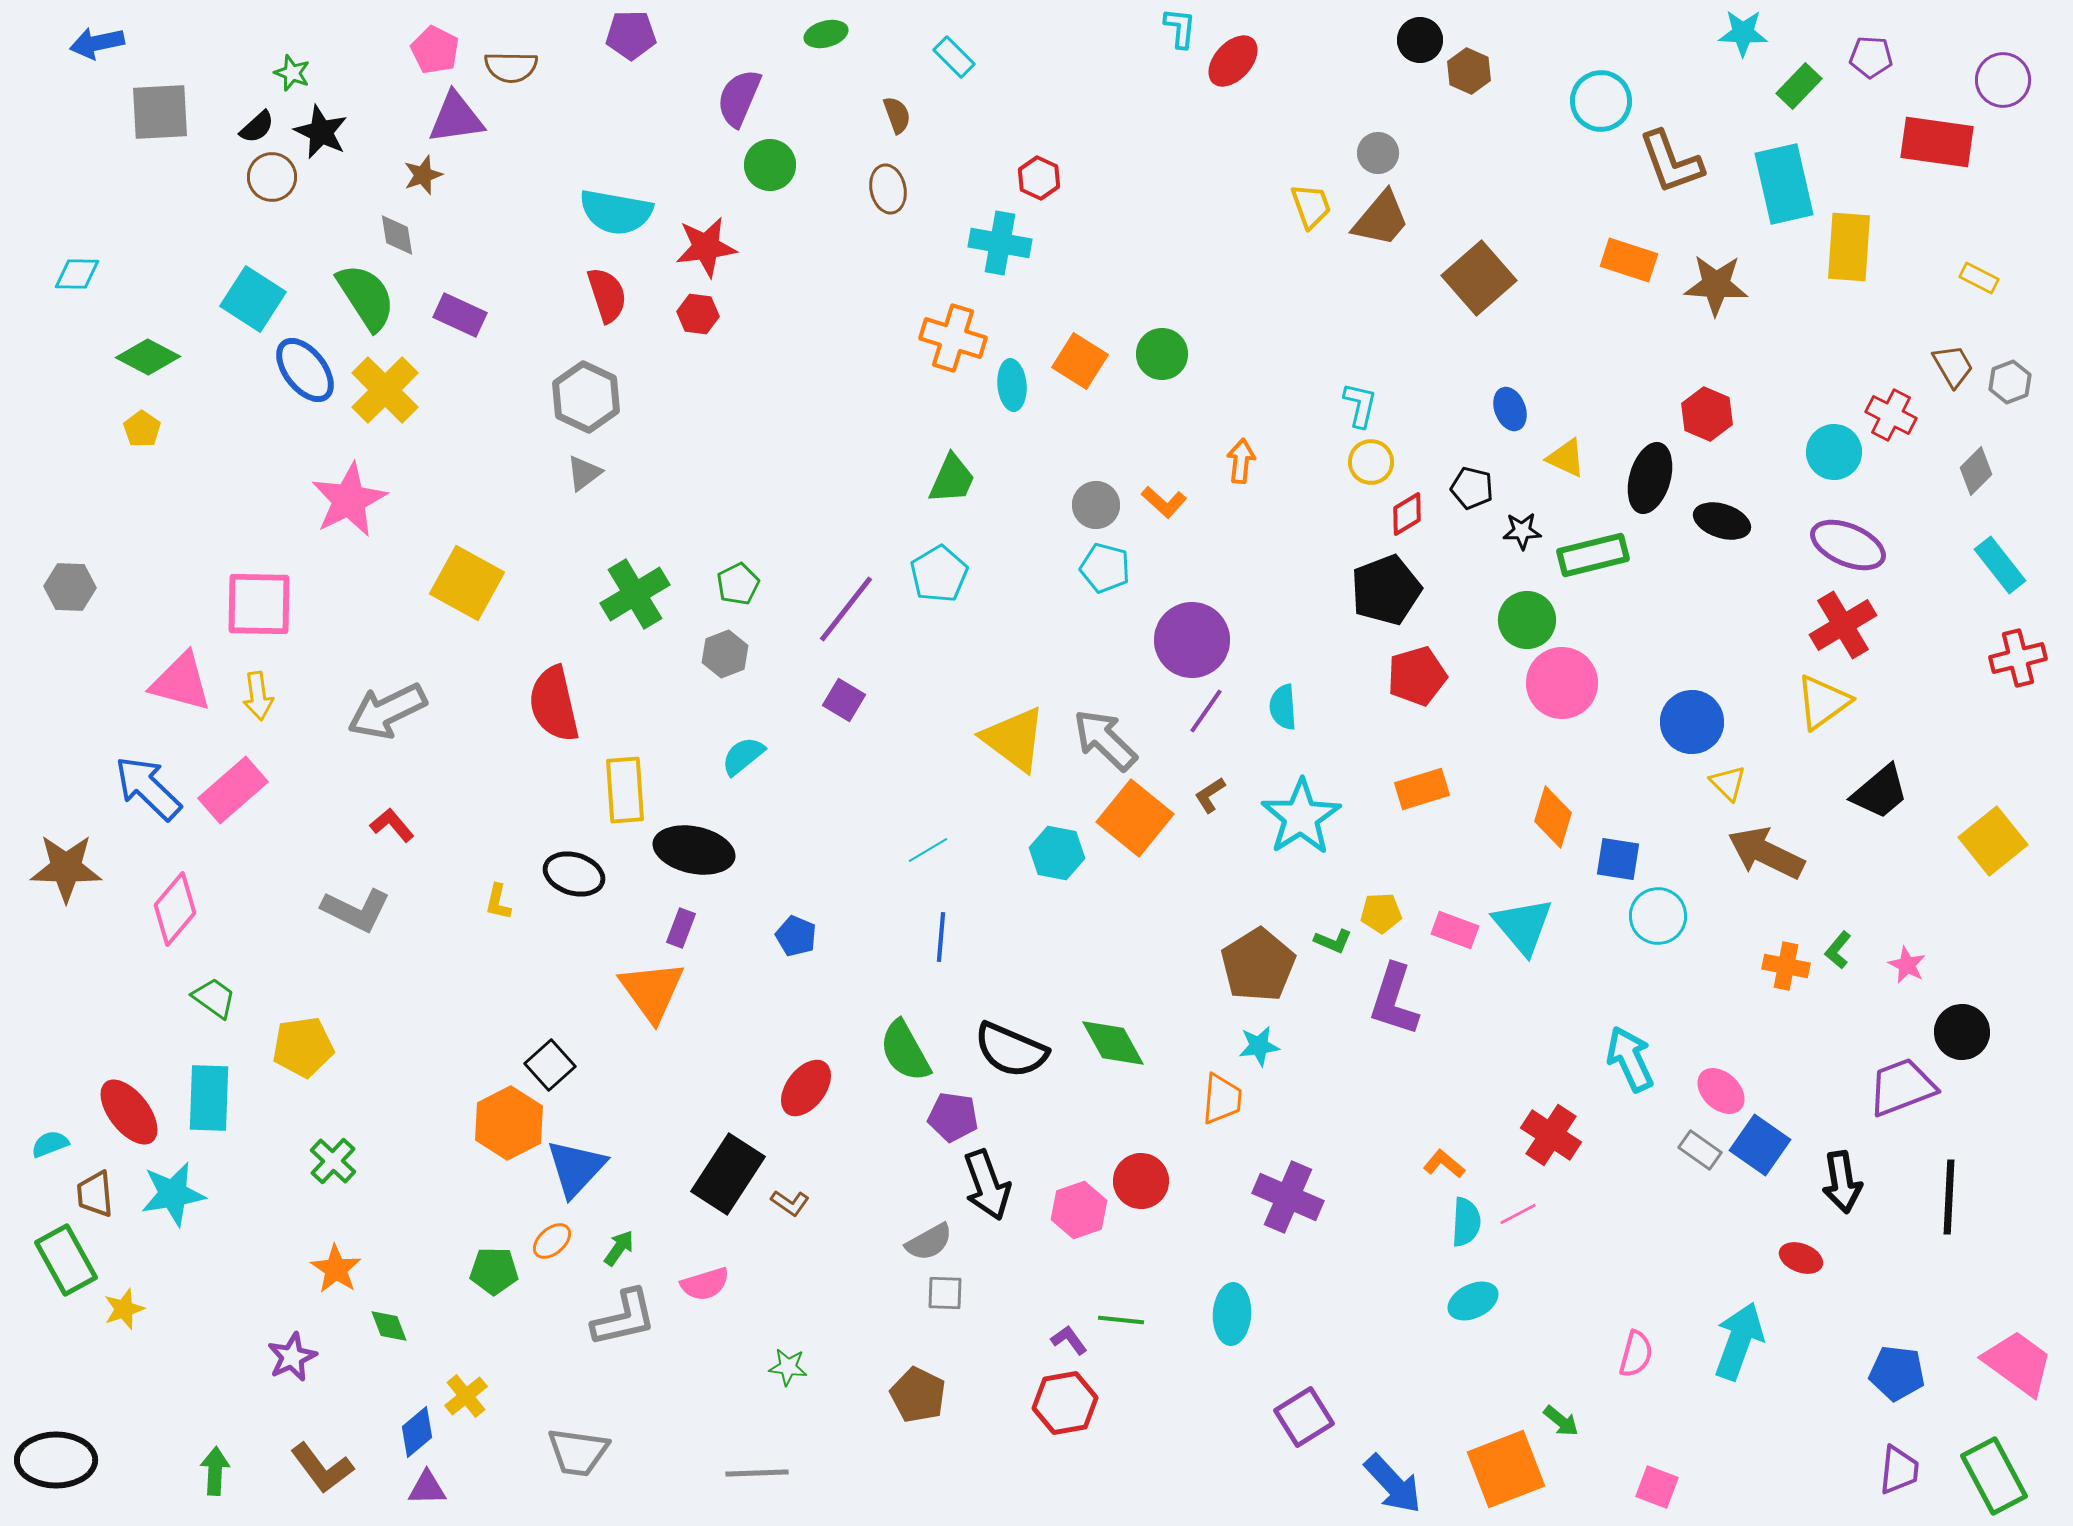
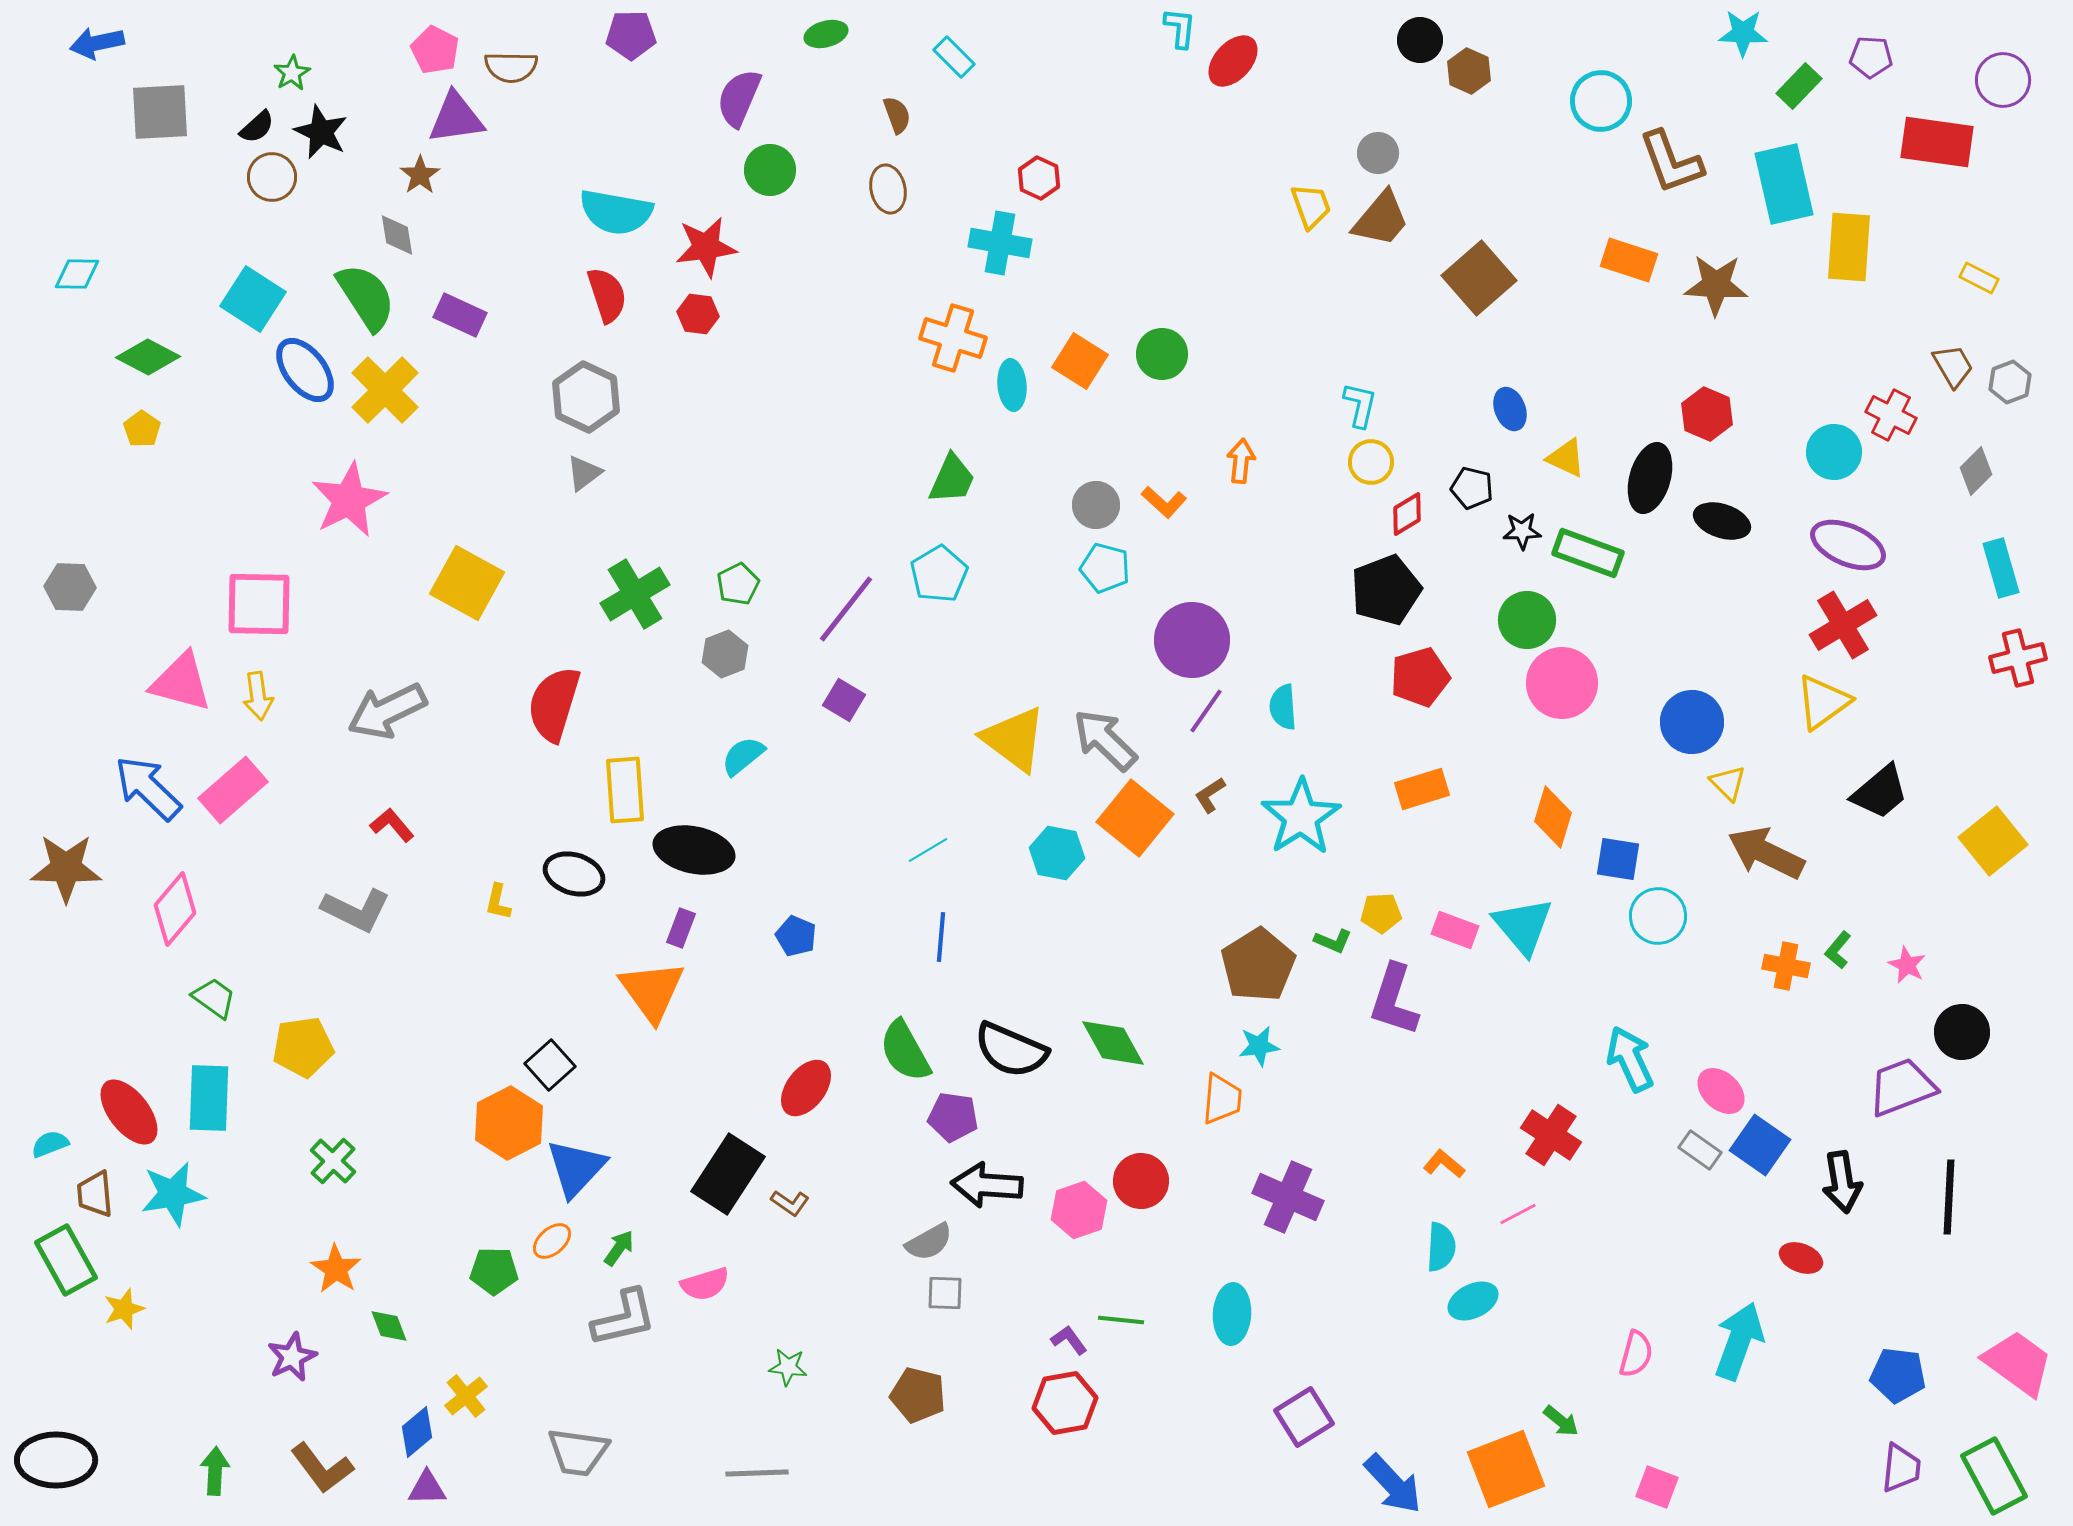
green star at (292, 73): rotated 21 degrees clockwise
green circle at (770, 165): moved 5 px down
brown star at (423, 175): moved 3 px left; rotated 15 degrees counterclockwise
green rectangle at (1593, 555): moved 5 px left, 2 px up; rotated 34 degrees clockwise
cyan rectangle at (2000, 565): moved 1 px right, 3 px down; rotated 22 degrees clockwise
red pentagon at (1417, 676): moved 3 px right, 1 px down
red semicircle at (554, 704): rotated 30 degrees clockwise
black arrow at (987, 1185): rotated 114 degrees clockwise
cyan semicircle at (1466, 1222): moved 25 px left, 25 px down
blue pentagon at (1897, 1373): moved 1 px right, 2 px down
brown pentagon at (918, 1395): rotated 12 degrees counterclockwise
purple trapezoid at (1899, 1470): moved 2 px right, 2 px up
